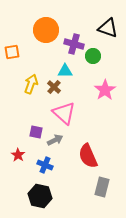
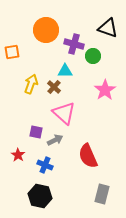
gray rectangle: moved 7 px down
